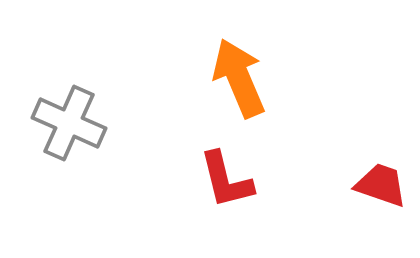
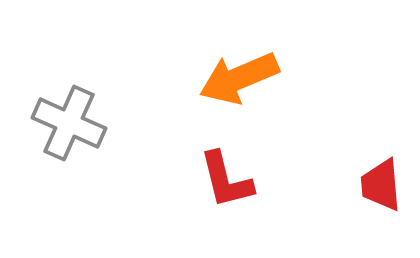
orange arrow: rotated 90 degrees counterclockwise
red trapezoid: rotated 114 degrees counterclockwise
